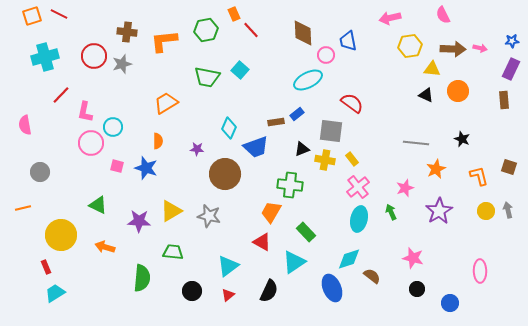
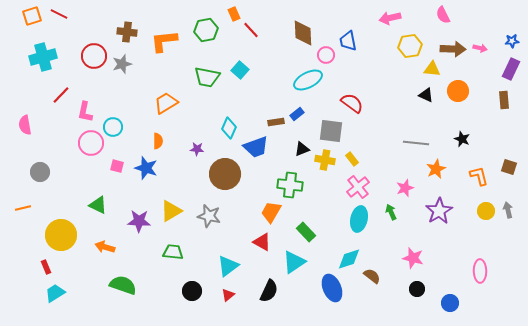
cyan cross at (45, 57): moved 2 px left
green semicircle at (142, 278): moved 19 px left, 7 px down; rotated 76 degrees counterclockwise
